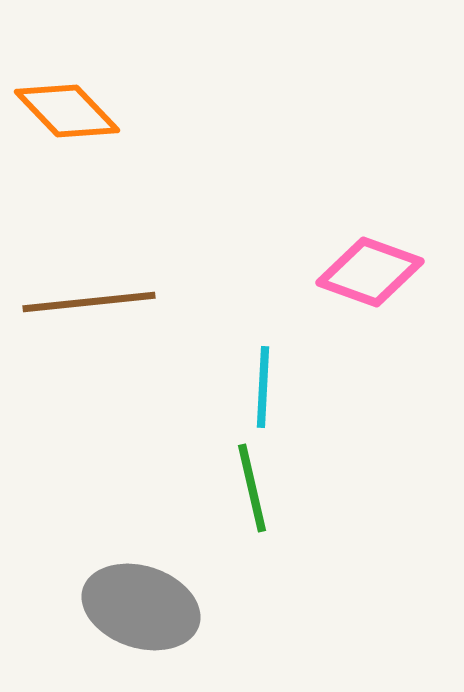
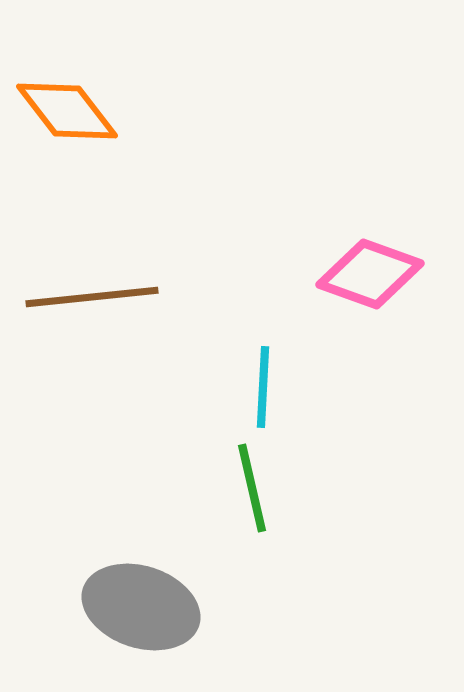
orange diamond: rotated 6 degrees clockwise
pink diamond: moved 2 px down
brown line: moved 3 px right, 5 px up
